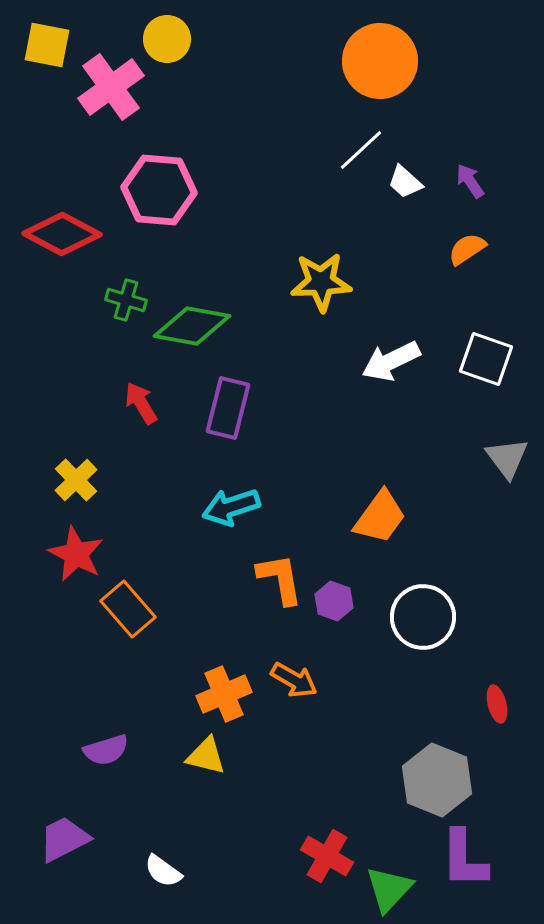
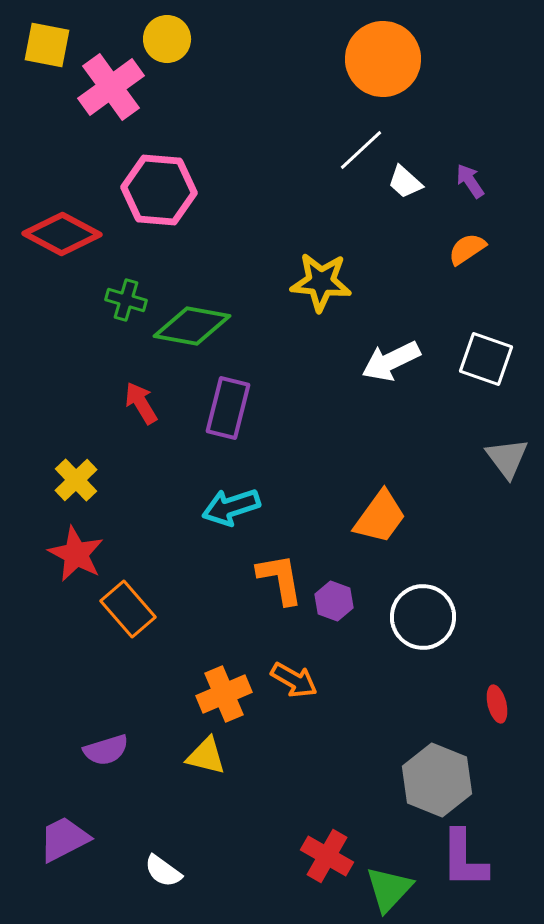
orange circle: moved 3 px right, 2 px up
yellow star: rotated 8 degrees clockwise
